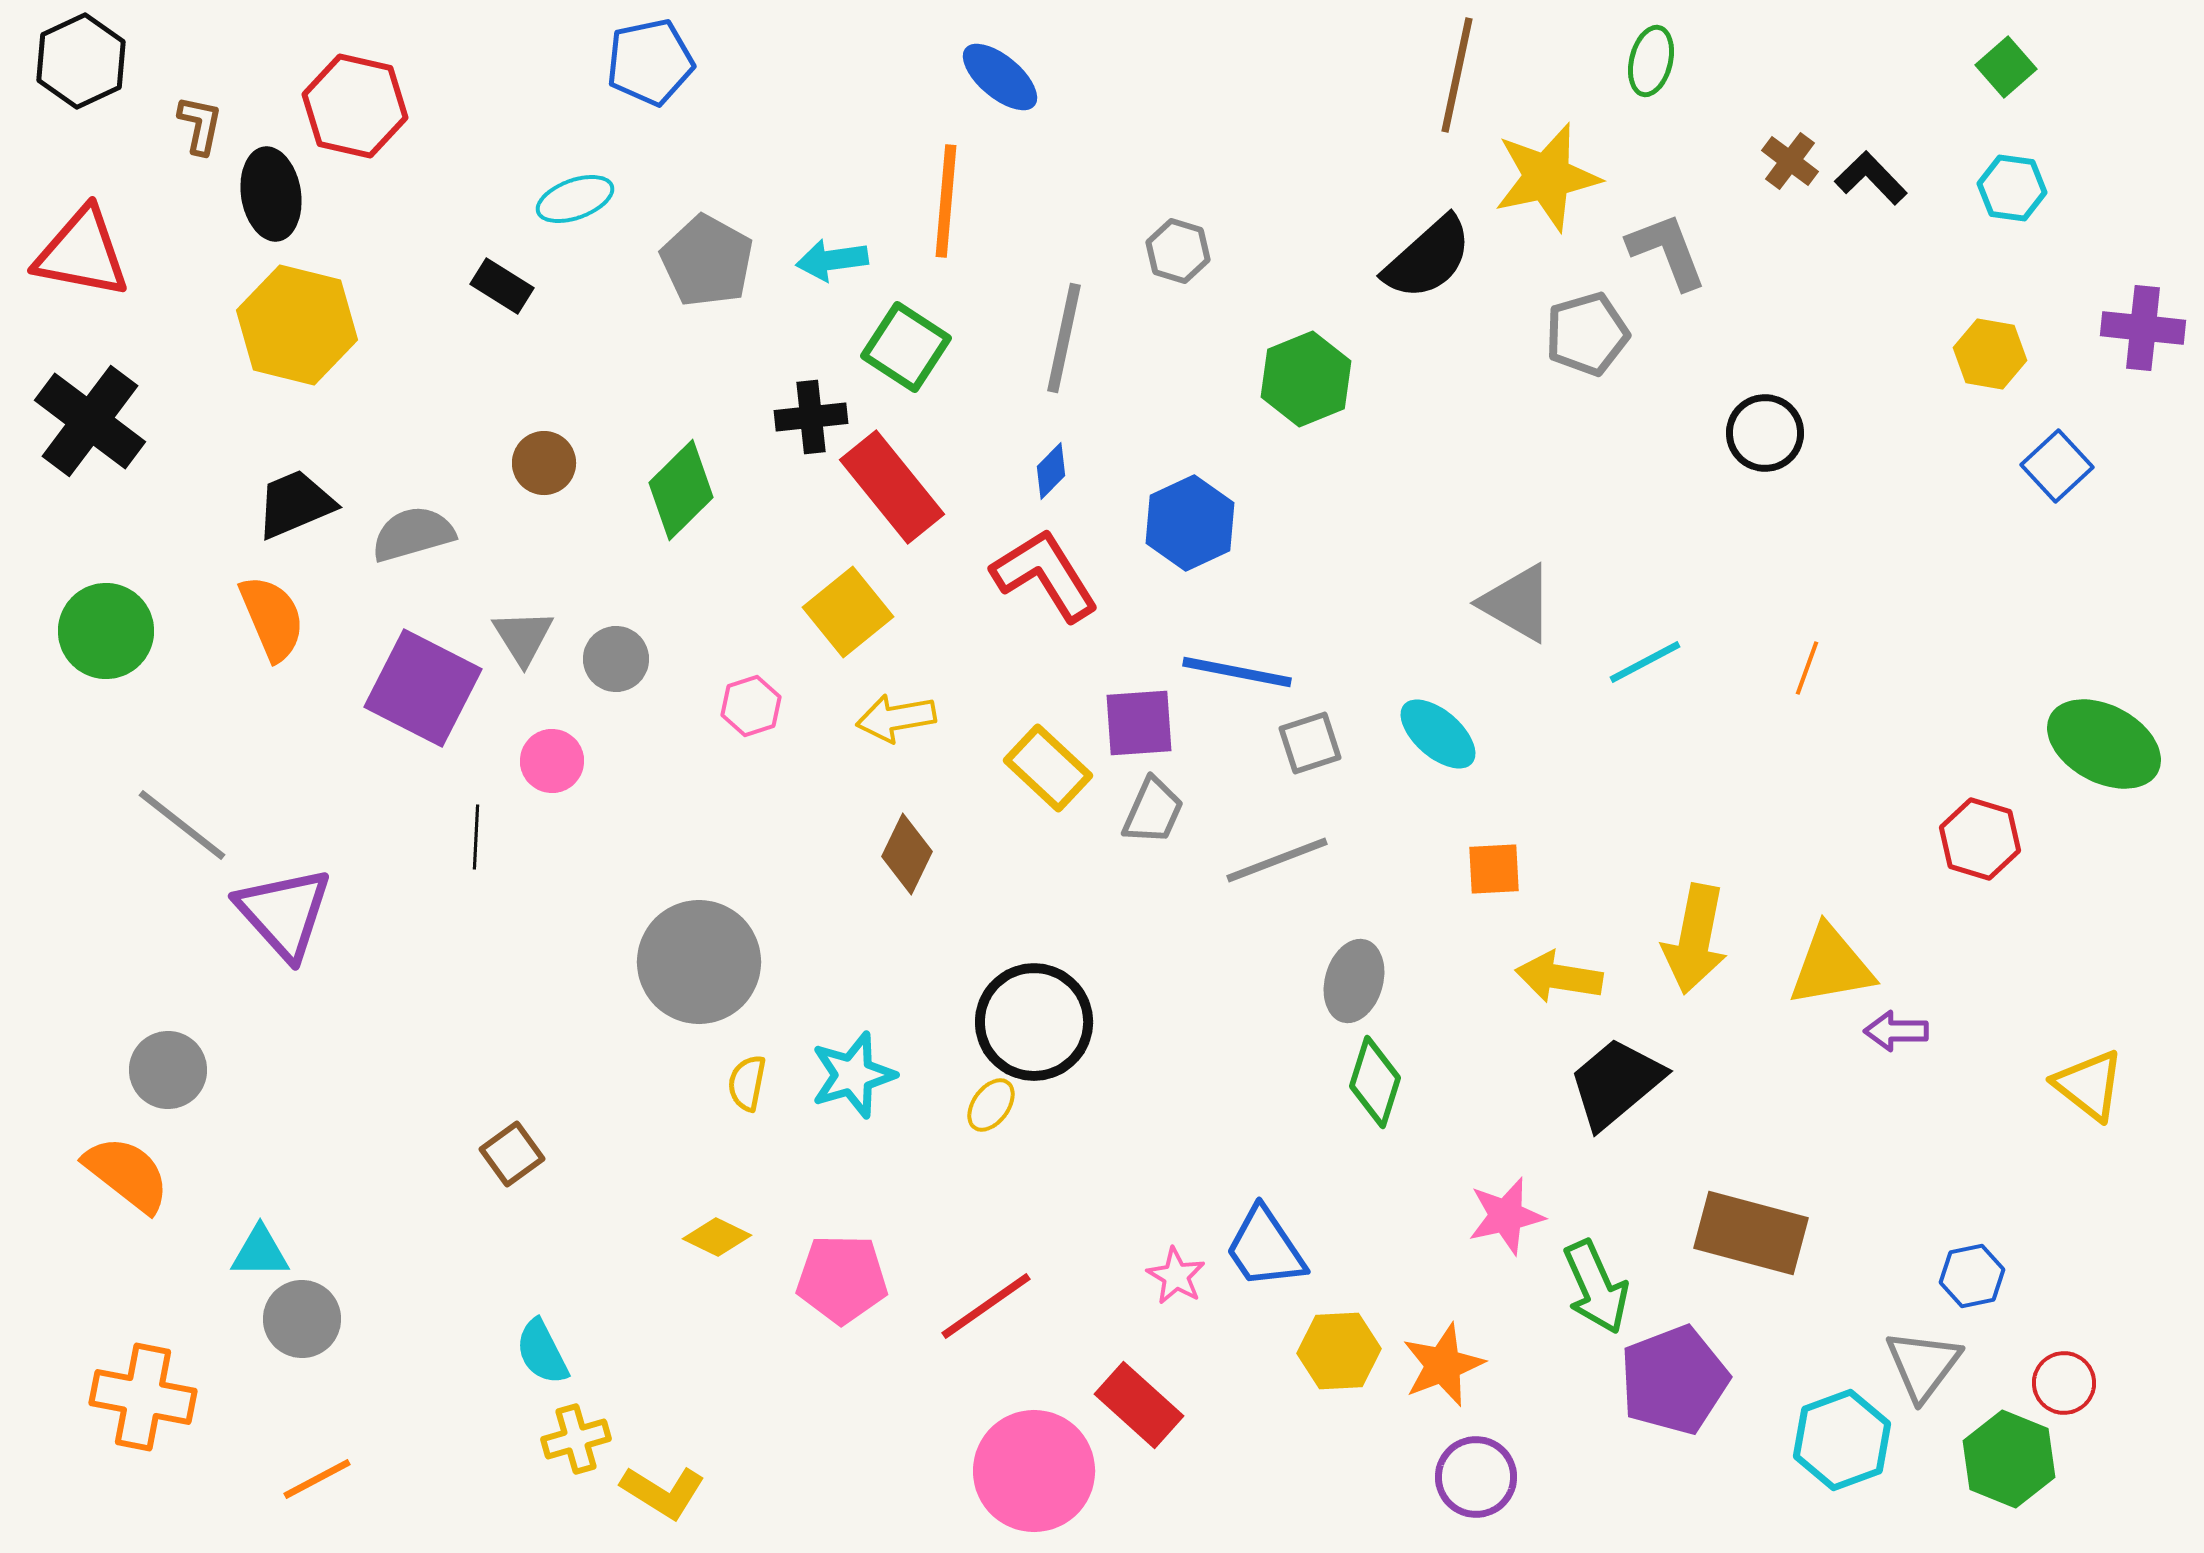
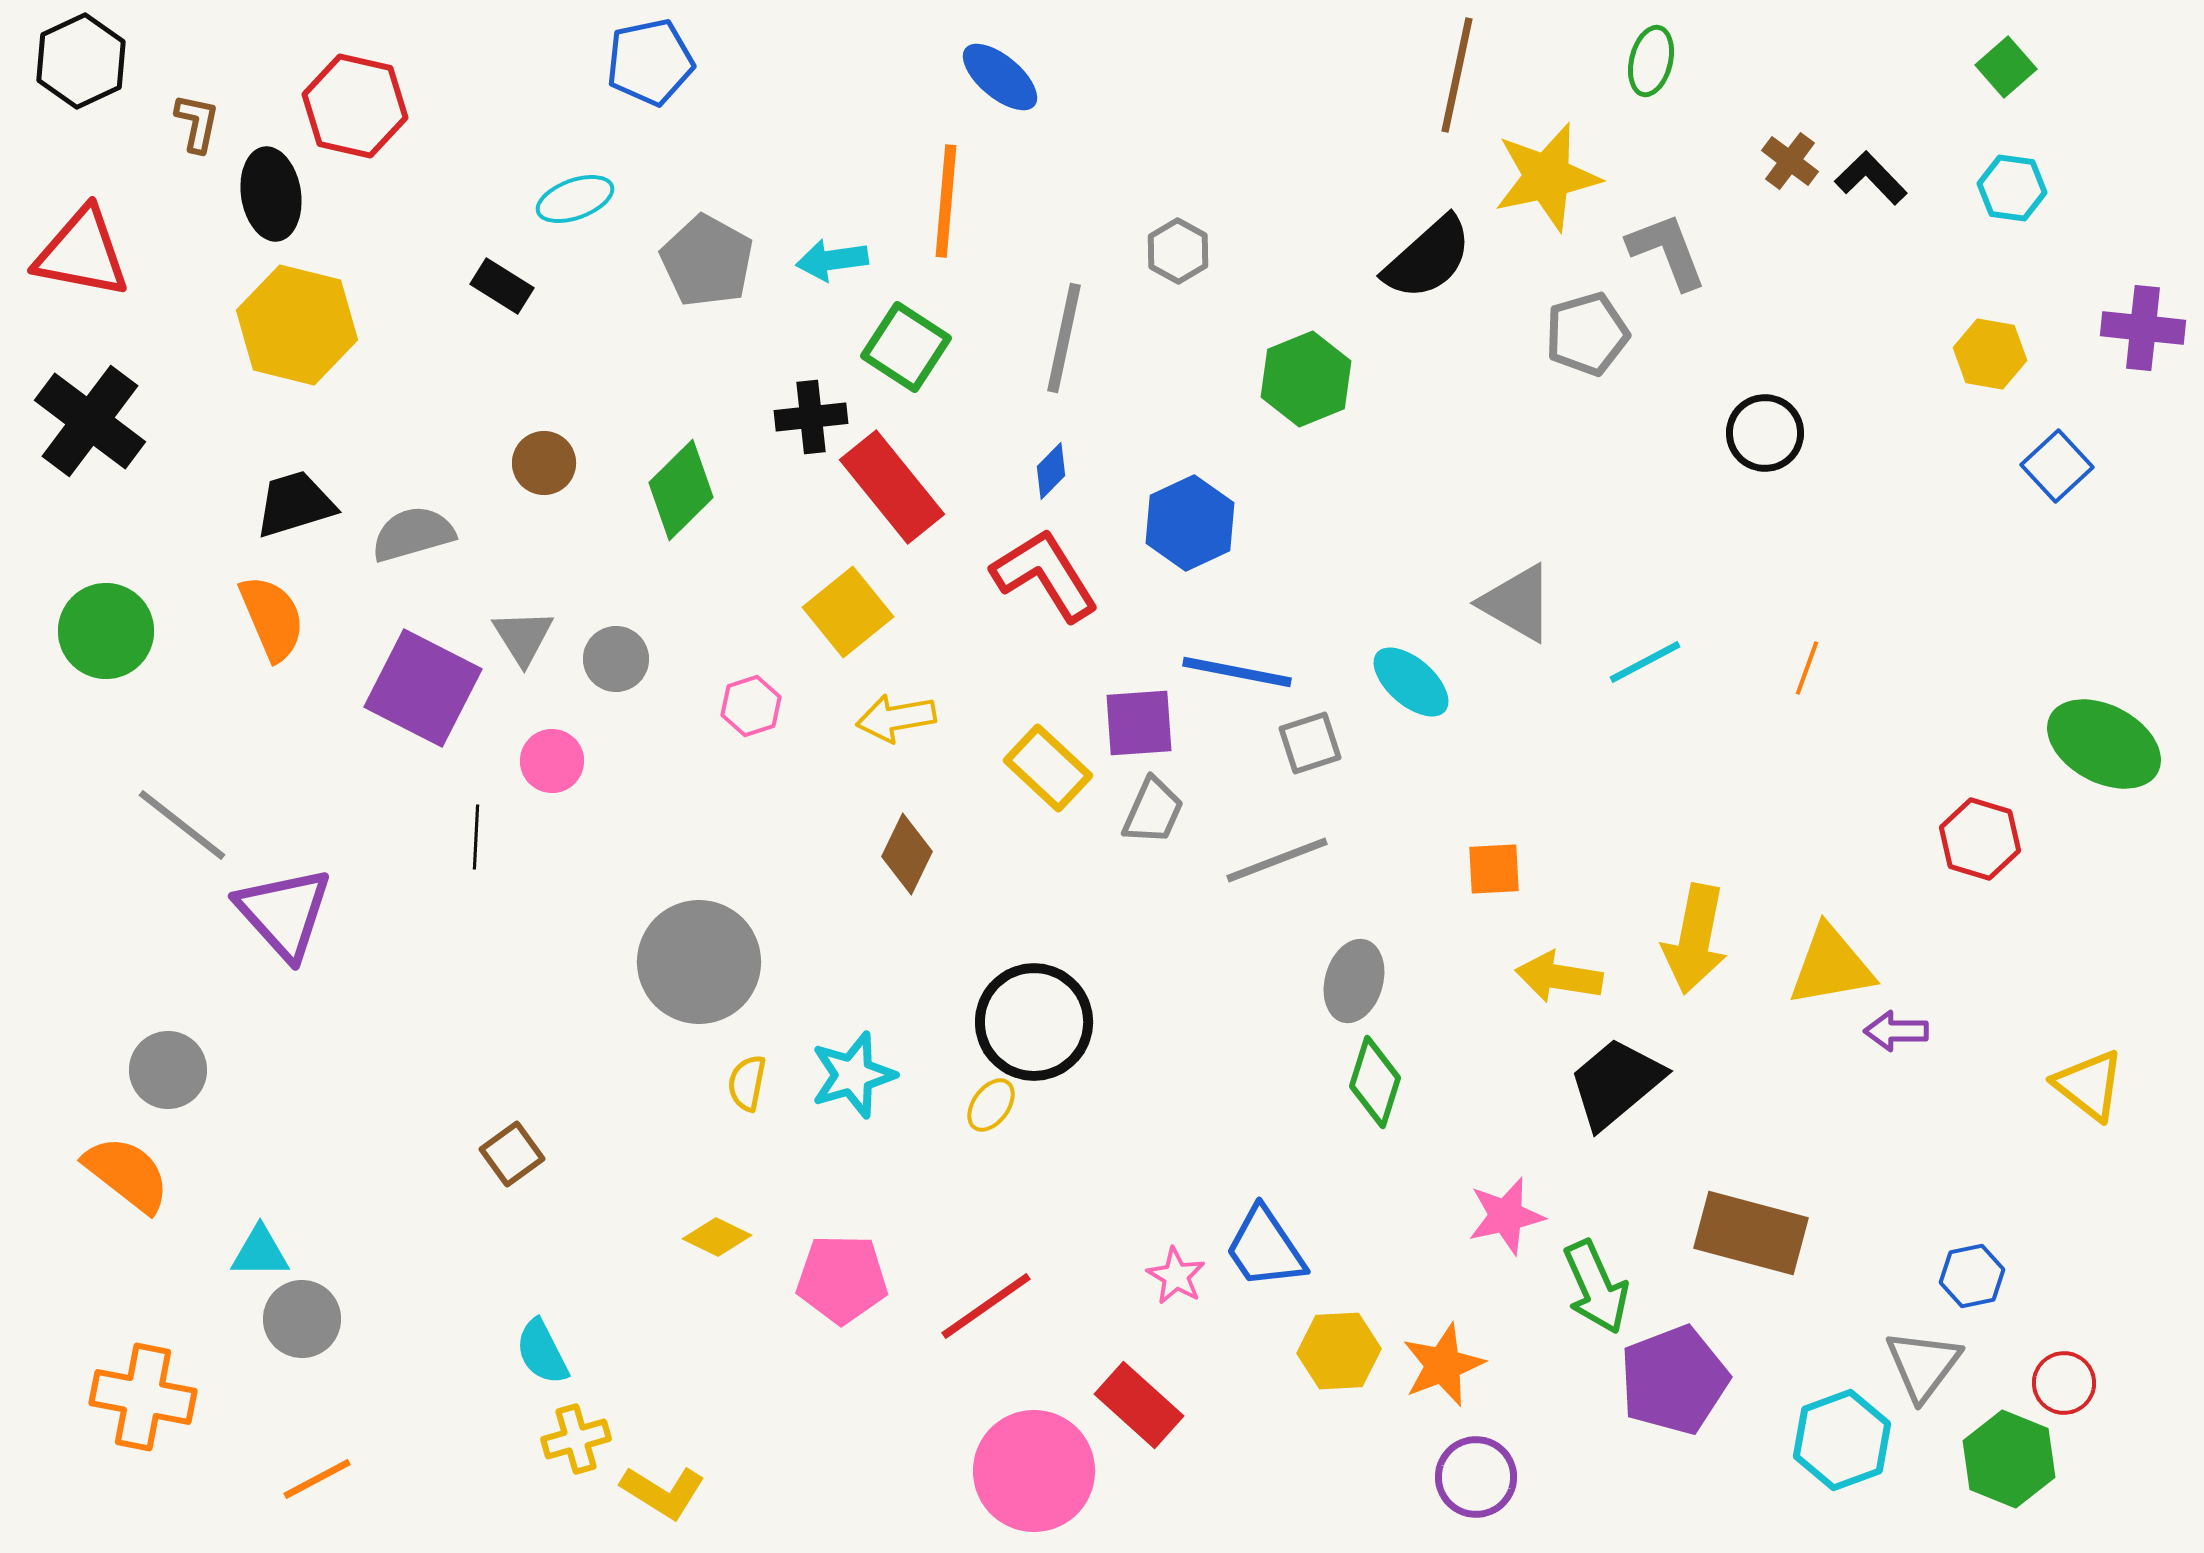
brown L-shape at (200, 125): moved 3 px left, 2 px up
gray hexagon at (1178, 251): rotated 12 degrees clockwise
black trapezoid at (295, 504): rotated 6 degrees clockwise
cyan ellipse at (1438, 734): moved 27 px left, 52 px up
